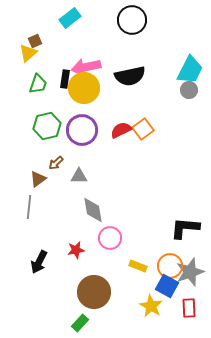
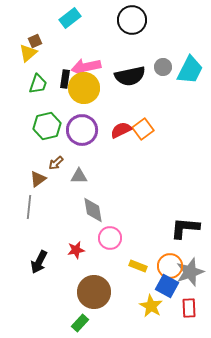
gray circle: moved 26 px left, 23 px up
